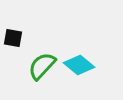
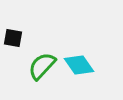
cyan diamond: rotated 16 degrees clockwise
